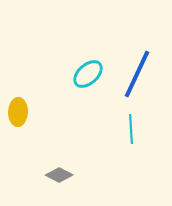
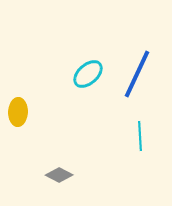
cyan line: moved 9 px right, 7 px down
